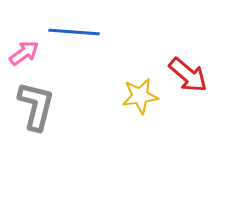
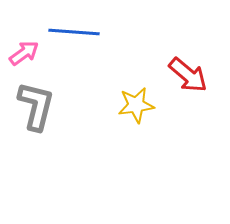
yellow star: moved 4 px left, 9 px down
